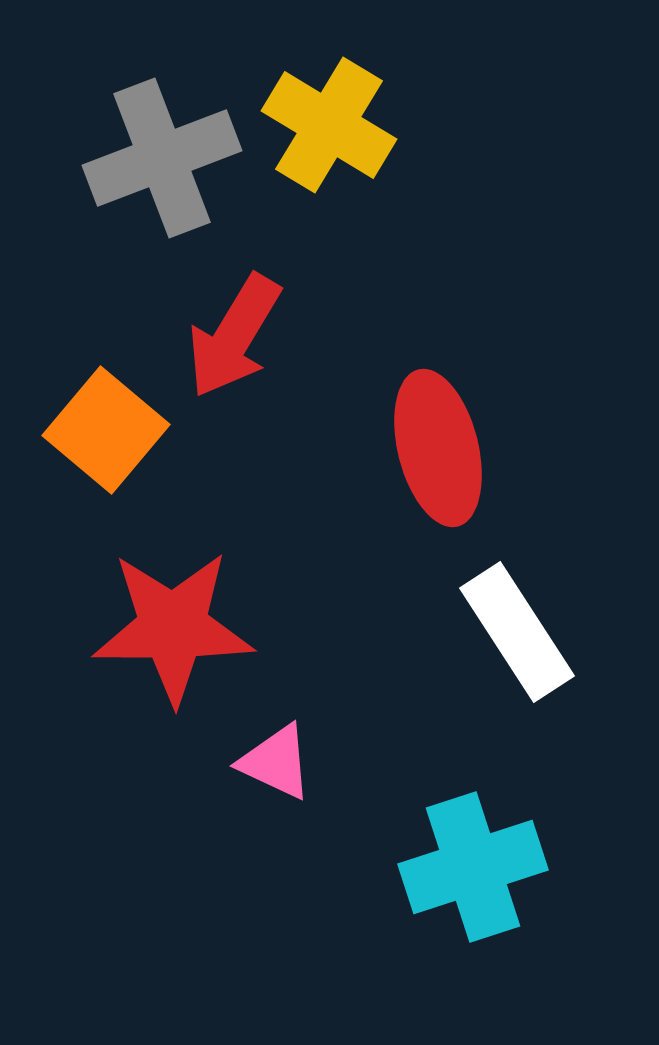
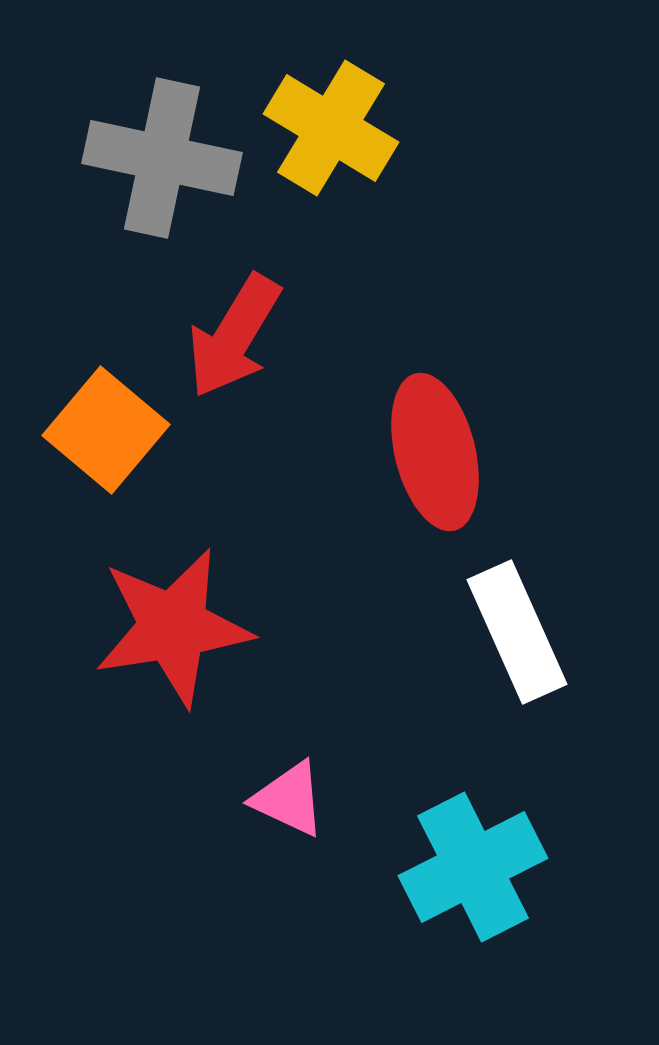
yellow cross: moved 2 px right, 3 px down
gray cross: rotated 33 degrees clockwise
red ellipse: moved 3 px left, 4 px down
red star: rotated 9 degrees counterclockwise
white rectangle: rotated 9 degrees clockwise
pink triangle: moved 13 px right, 37 px down
cyan cross: rotated 9 degrees counterclockwise
